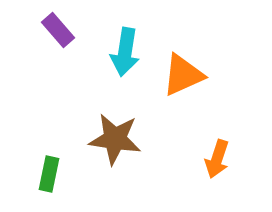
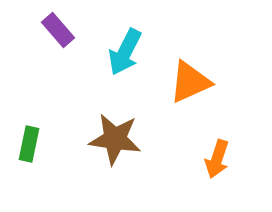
cyan arrow: rotated 18 degrees clockwise
orange triangle: moved 7 px right, 7 px down
green rectangle: moved 20 px left, 30 px up
